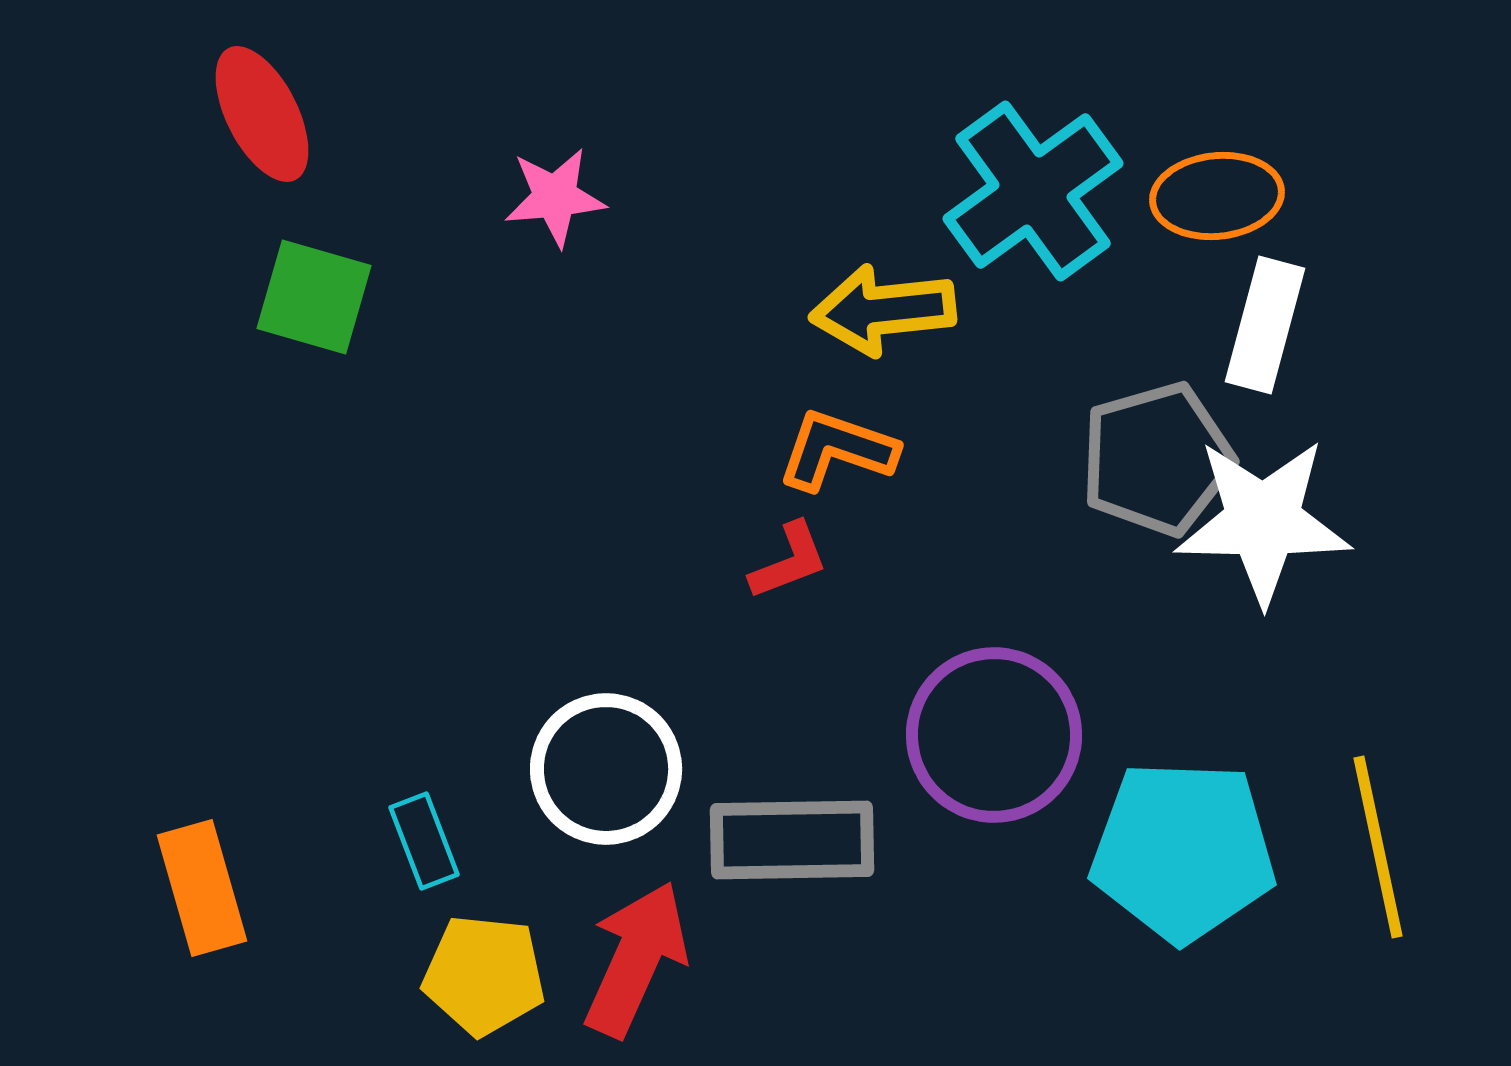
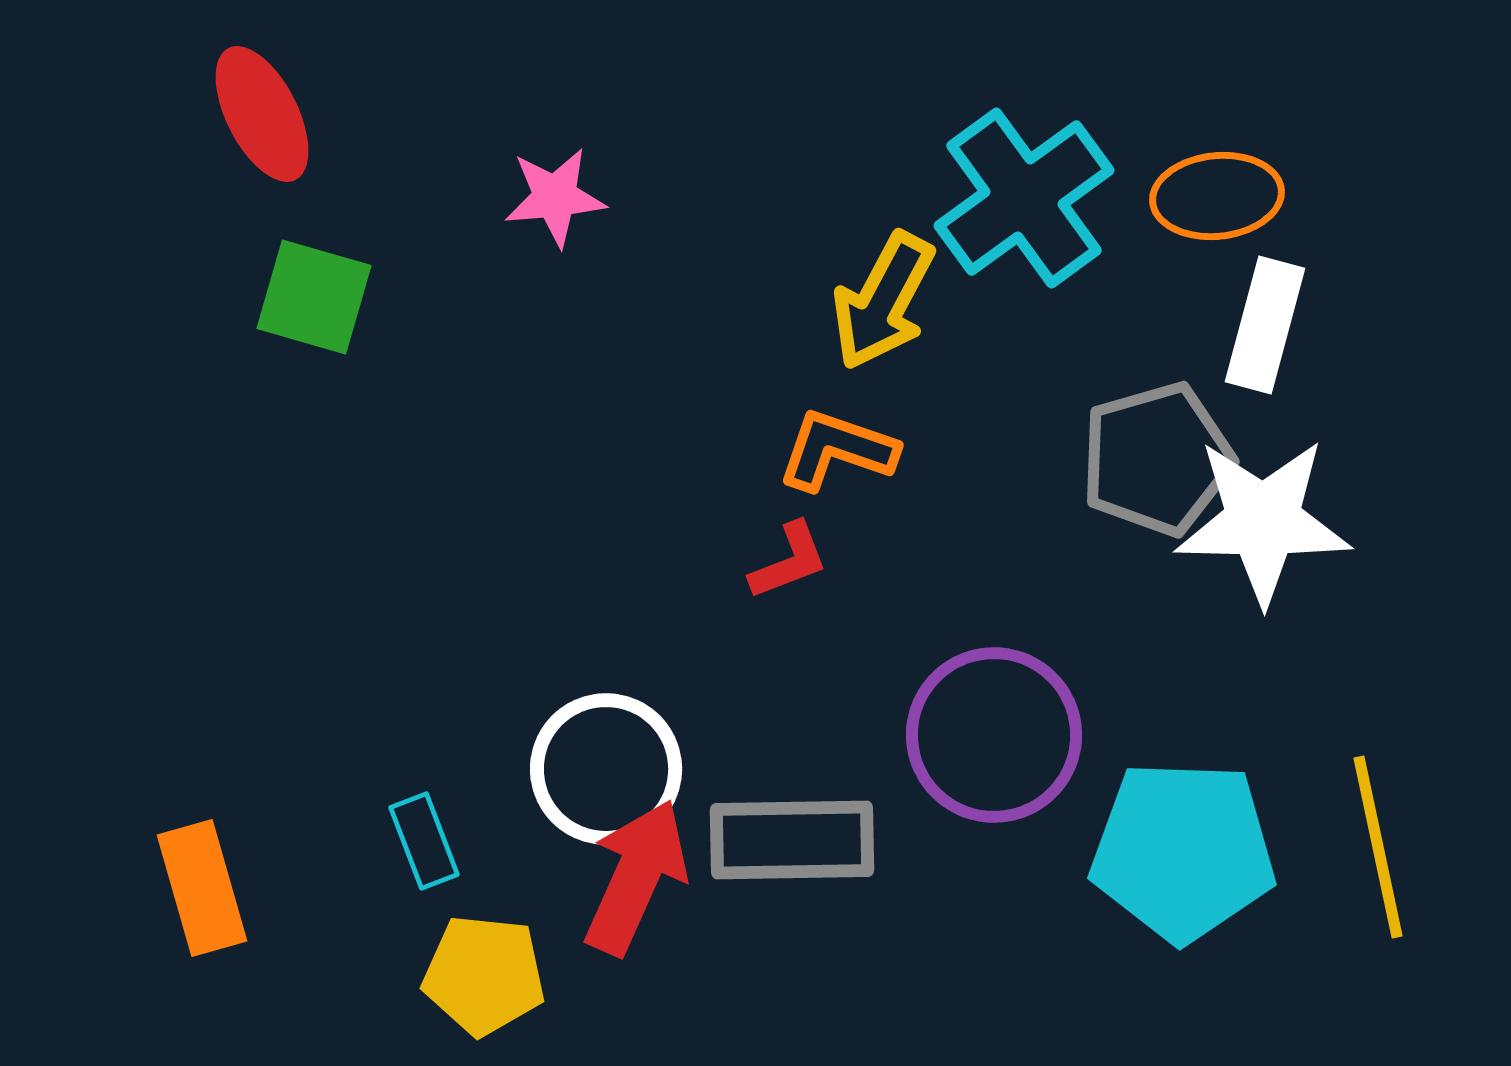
cyan cross: moved 9 px left, 7 px down
yellow arrow: moved 9 px up; rotated 56 degrees counterclockwise
red arrow: moved 82 px up
